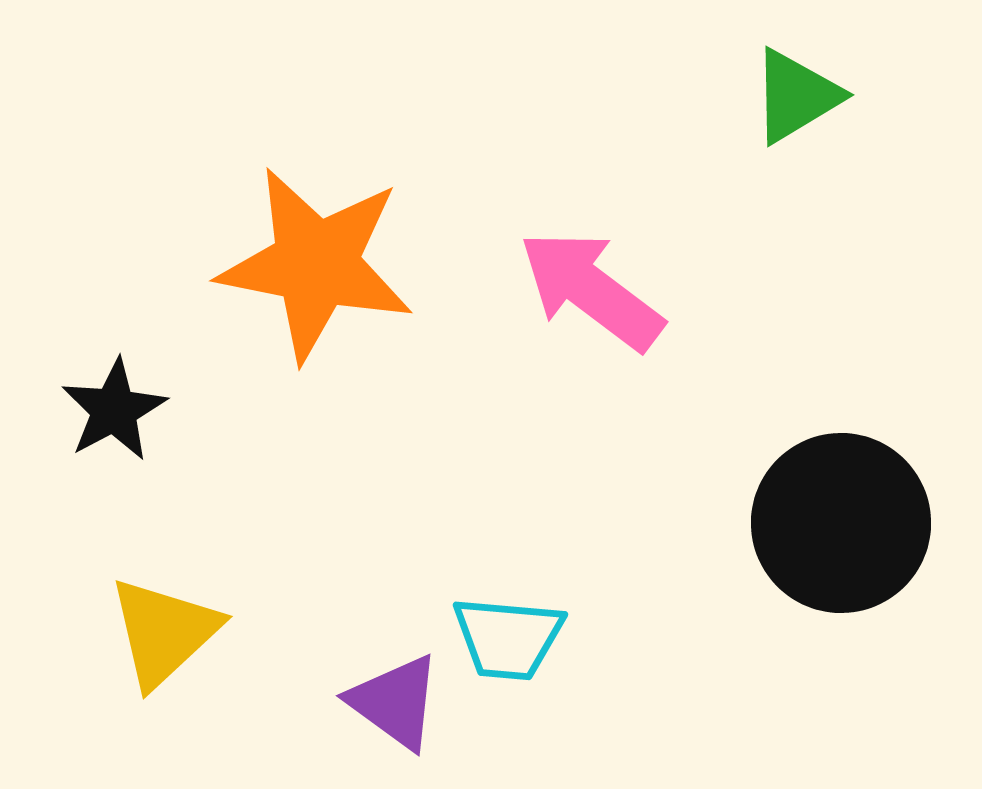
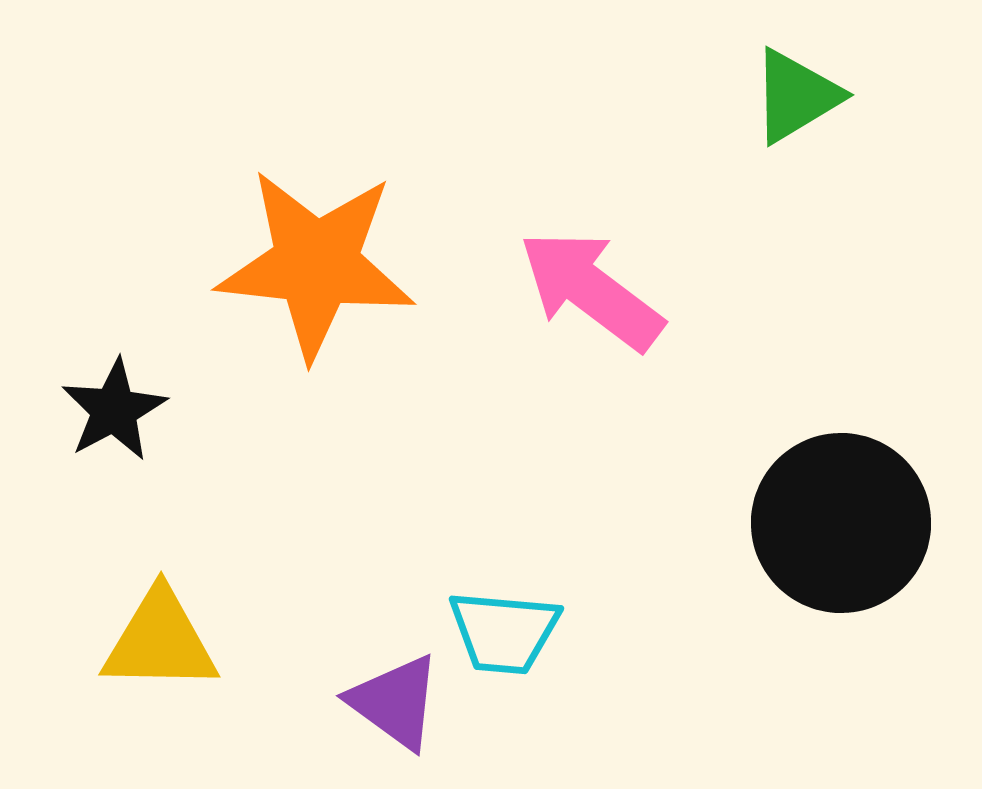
orange star: rotated 5 degrees counterclockwise
yellow triangle: moved 4 px left, 9 px down; rotated 44 degrees clockwise
cyan trapezoid: moved 4 px left, 6 px up
